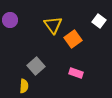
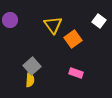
gray square: moved 4 px left
yellow semicircle: moved 6 px right, 6 px up
